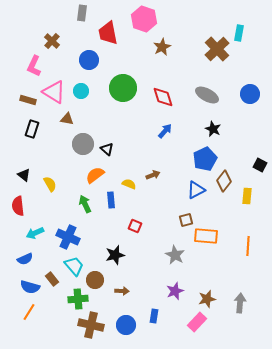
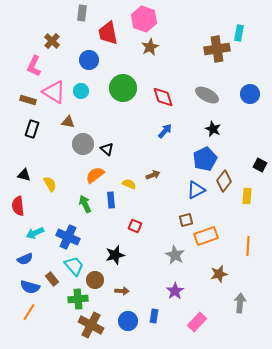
brown star at (162, 47): moved 12 px left
brown cross at (217, 49): rotated 35 degrees clockwise
brown triangle at (67, 119): moved 1 px right, 3 px down
black triangle at (24, 175): rotated 24 degrees counterclockwise
orange rectangle at (206, 236): rotated 25 degrees counterclockwise
purple star at (175, 291): rotated 12 degrees counterclockwise
brown star at (207, 299): moved 12 px right, 25 px up
brown cross at (91, 325): rotated 15 degrees clockwise
blue circle at (126, 325): moved 2 px right, 4 px up
